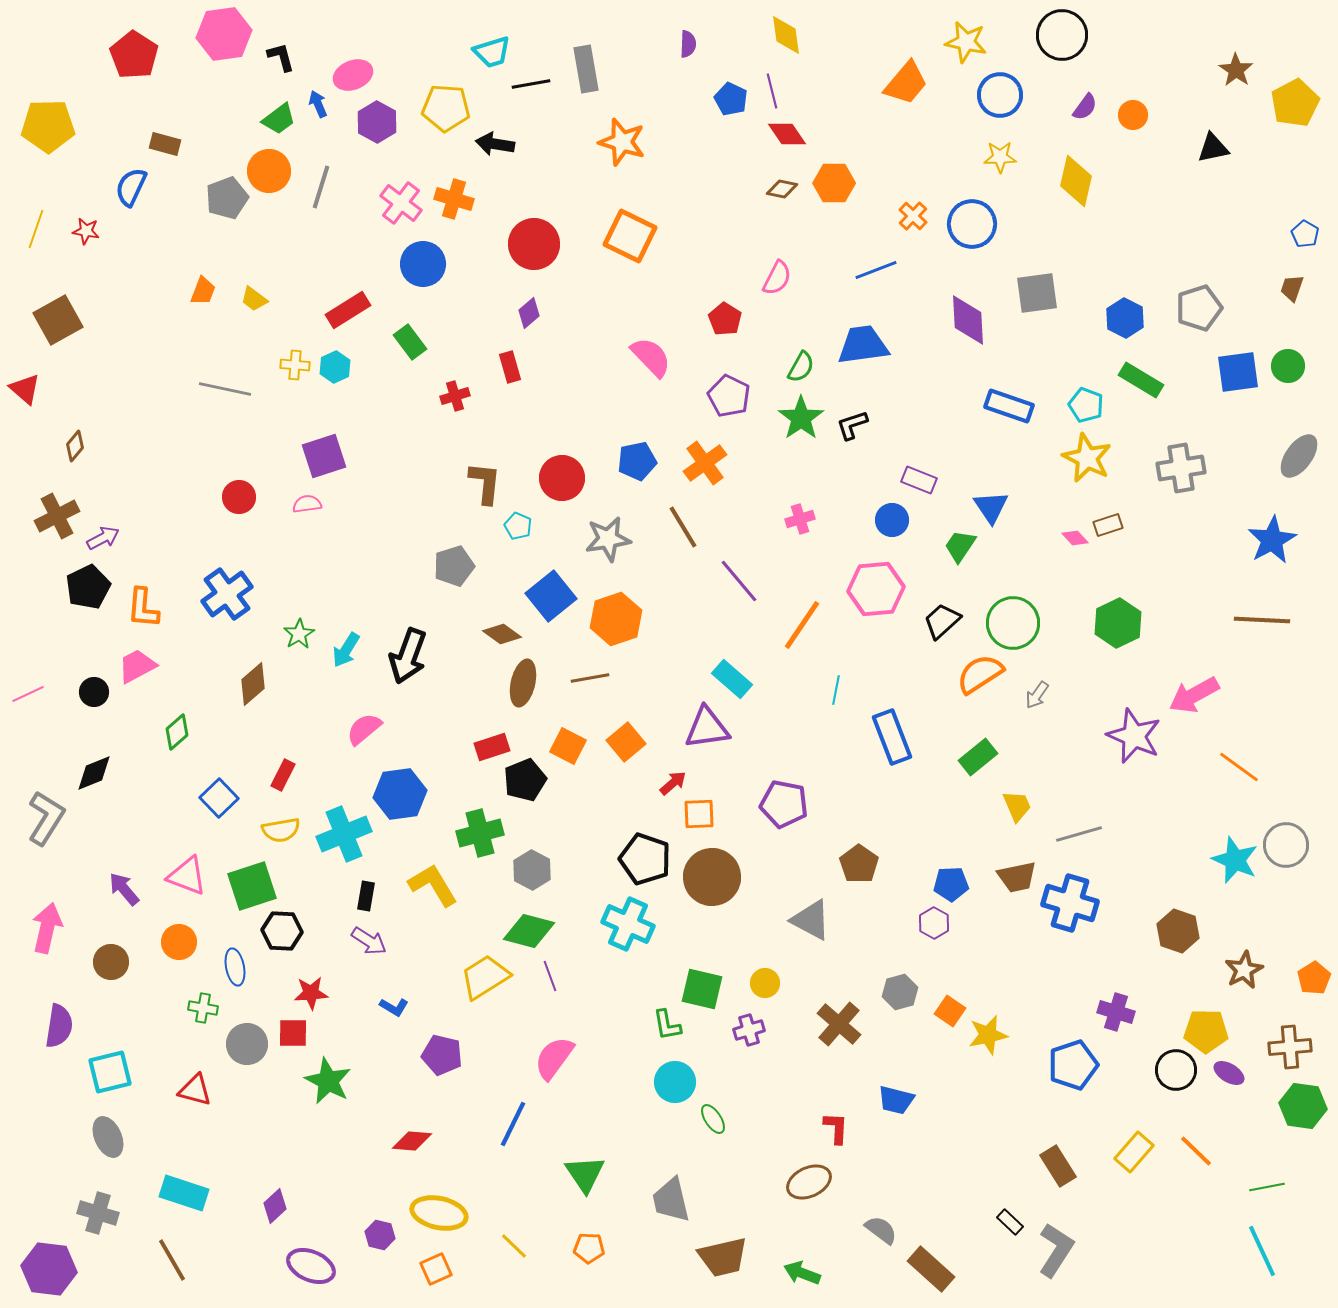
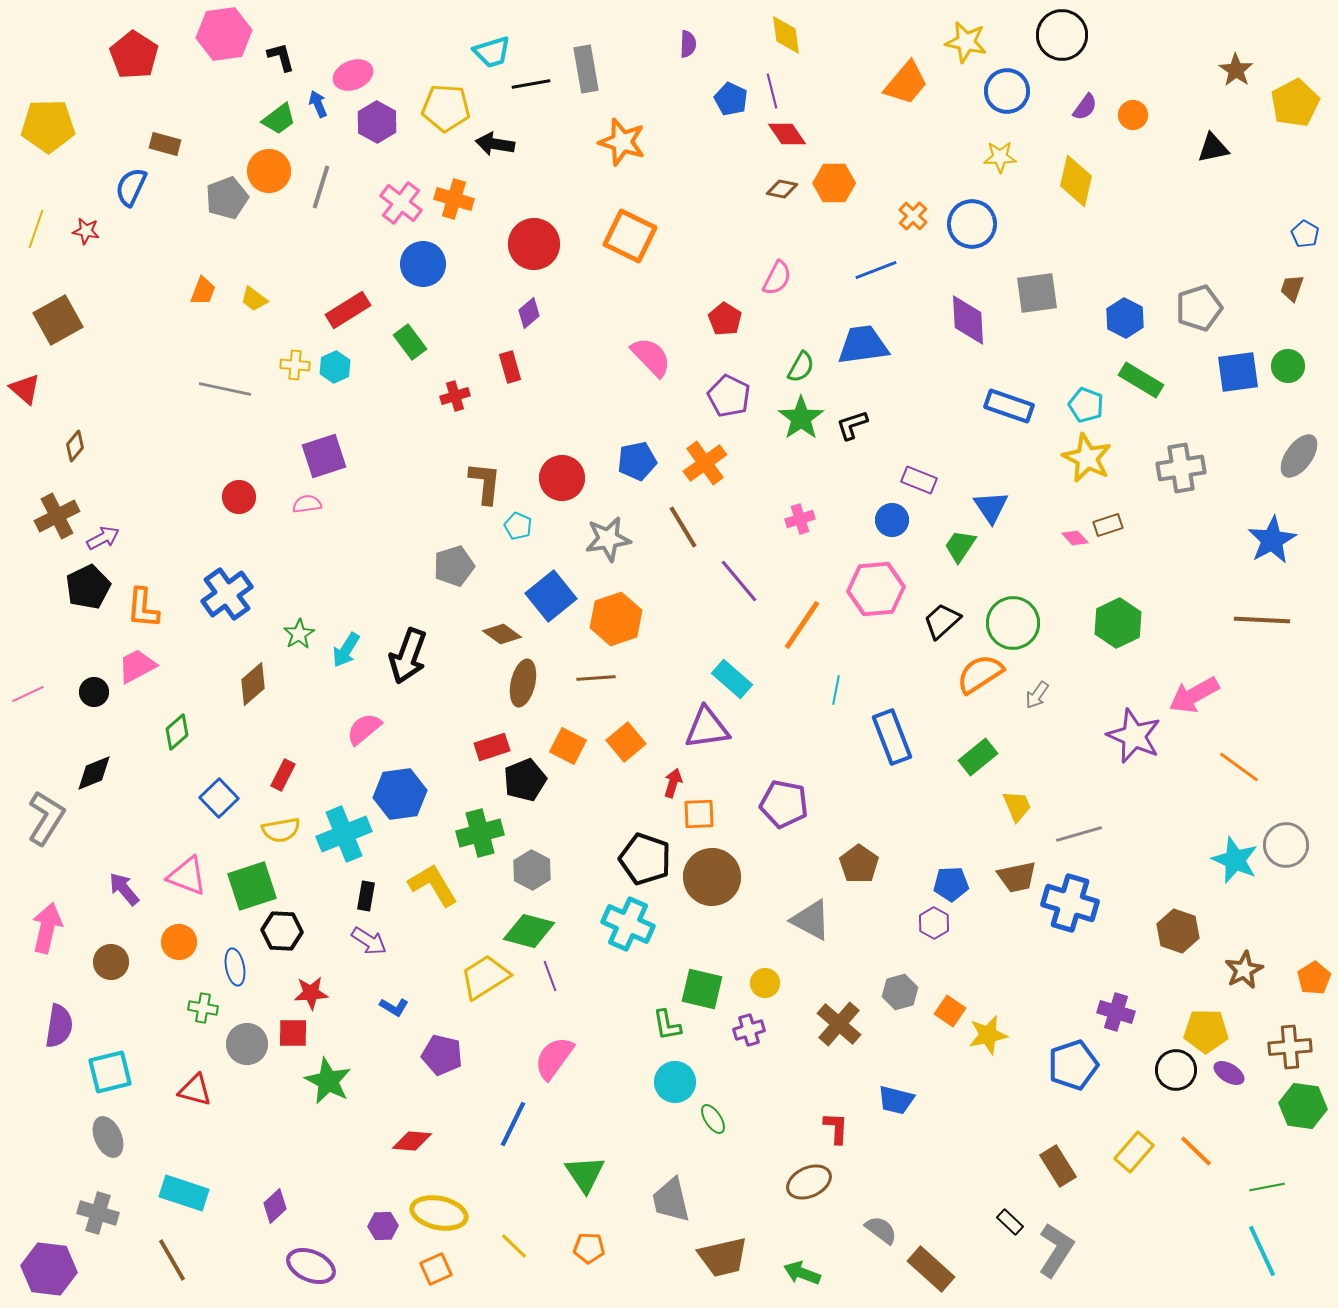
blue circle at (1000, 95): moved 7 px right, 4 px up
brown line at (590, 678): moved 6 px right; rotated 6 degrees clockwise
red arrow at (673, 783): rotated 32 degrees counterclockwise
purple hexagon at (380, 1235): moved 3 px right, 9 px up; rotated 16 degrees counterclockwise
